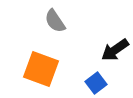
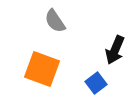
black arrow: rotated 32 degrees counterclockwise
orange square: moved 1 px right
